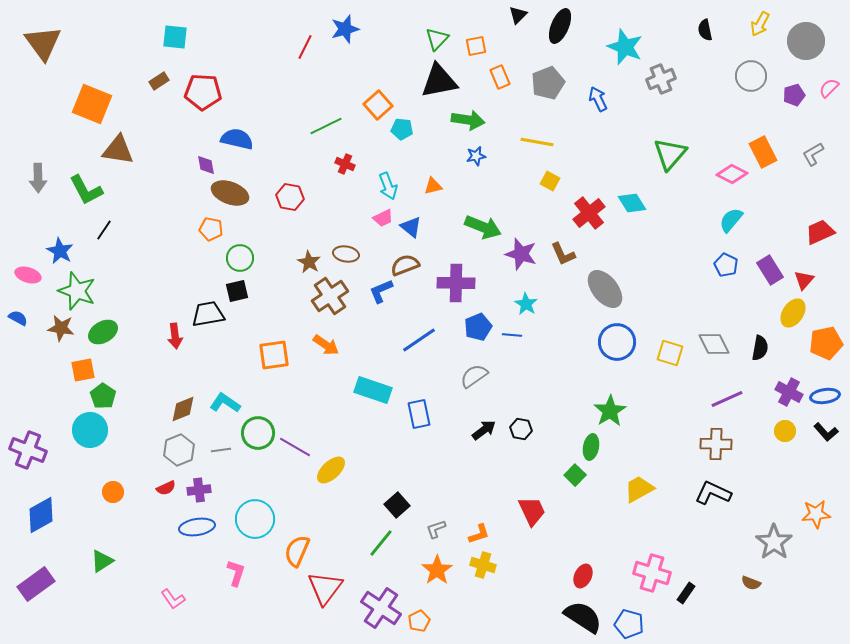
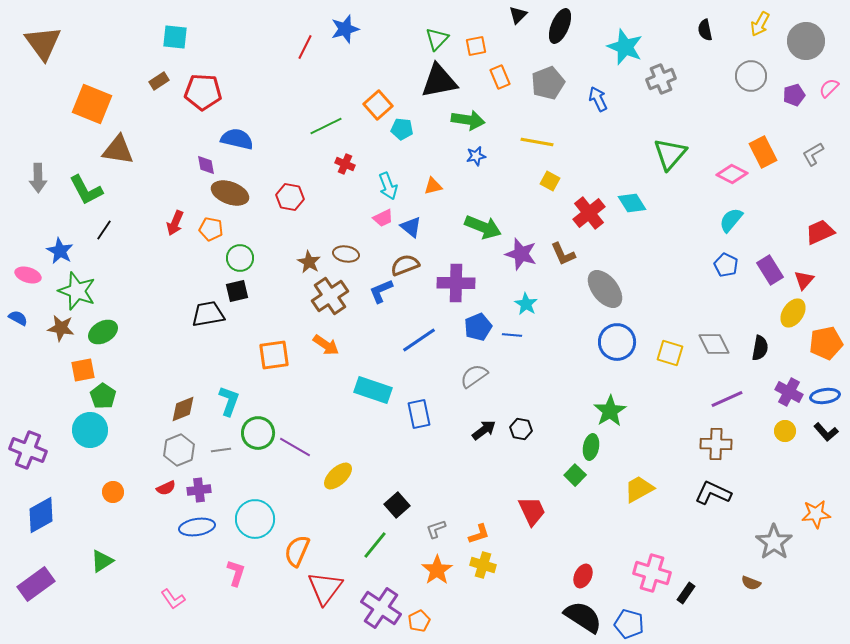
red arrow at (175, 336): moved 113 px up; rotated 30 degrees clockwise
cyan L-shape at (225, 403): moved 4 px right, 2 px up; rotated 76 degrees clockwise
yellow ellipse at (331, 470): moved 7 px right, 6 px down
green line at (381, 543): moved 6 px left, 2 px down
